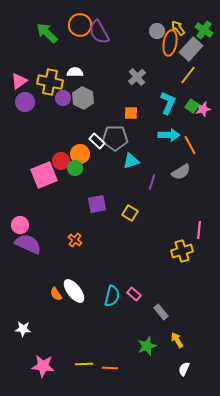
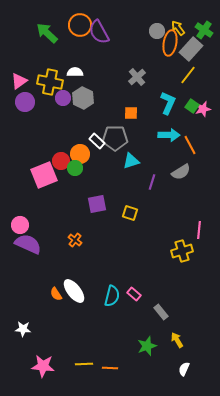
yellow square at (130, 213): rotated 14 degrees counterclockwise
